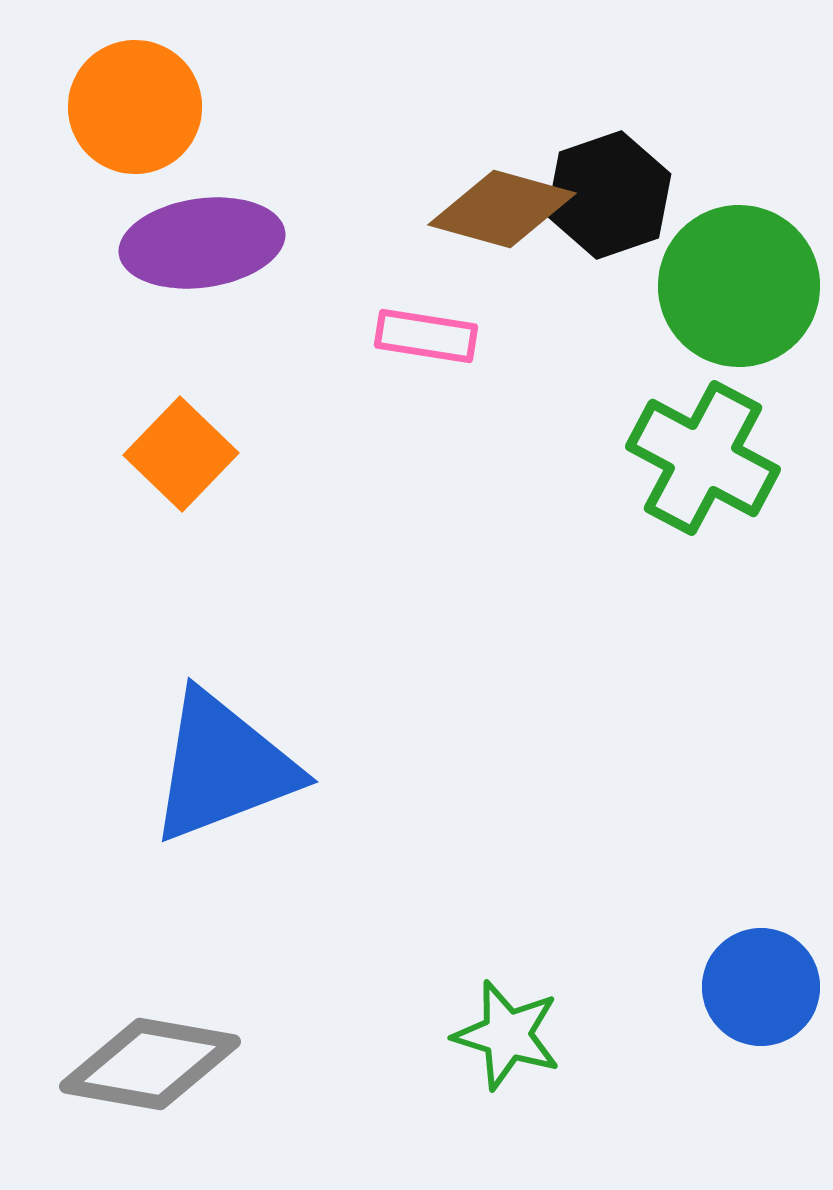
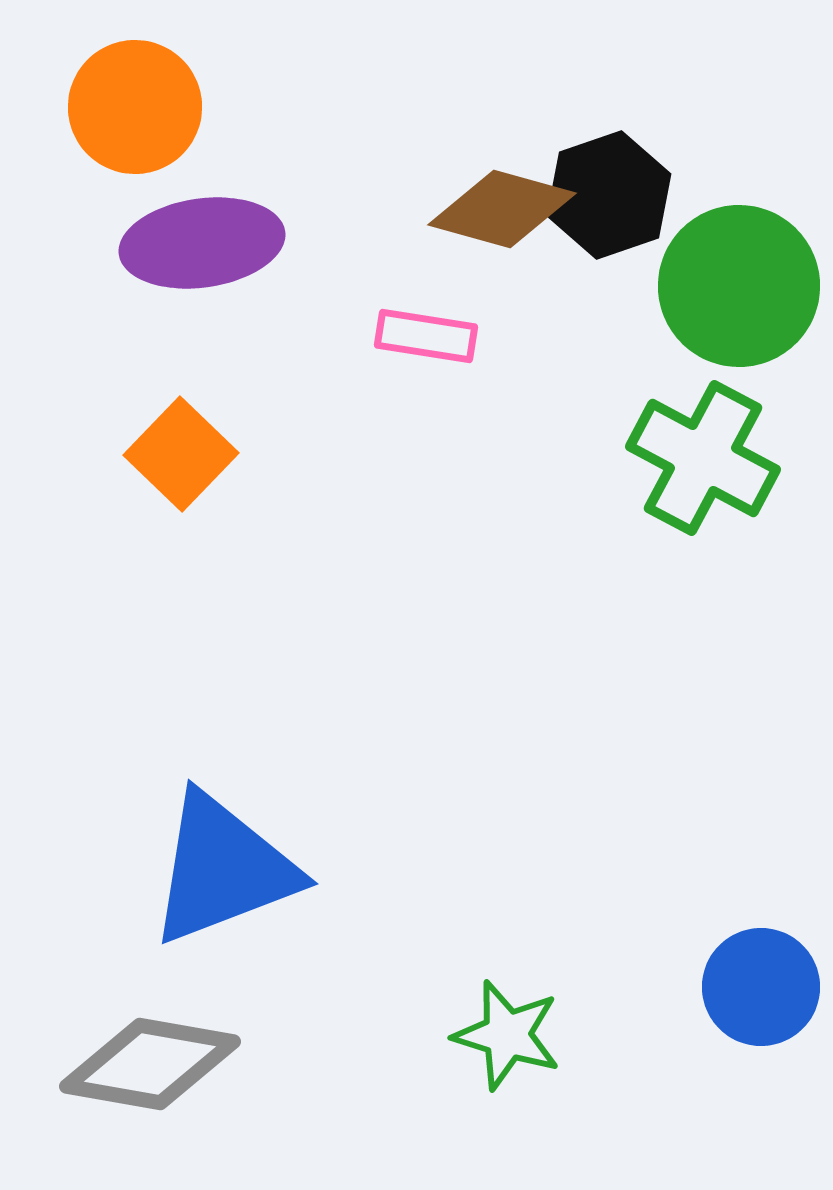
blue triangle: moved 102 px down
